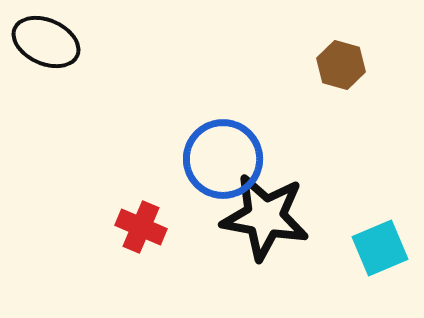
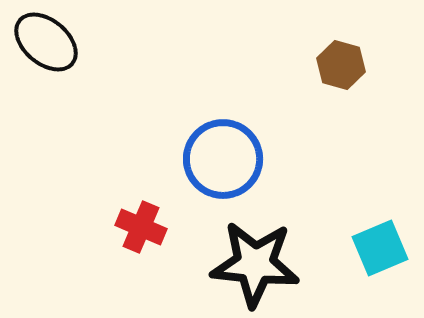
black ellipse: rotated 16 degrees clockwise
black star: moved 10 px left, 47 px down; rotated 4 degrees counterclockwise
